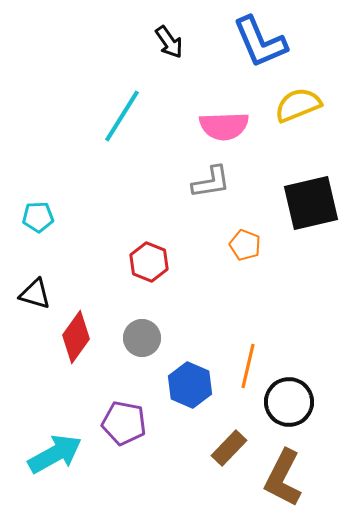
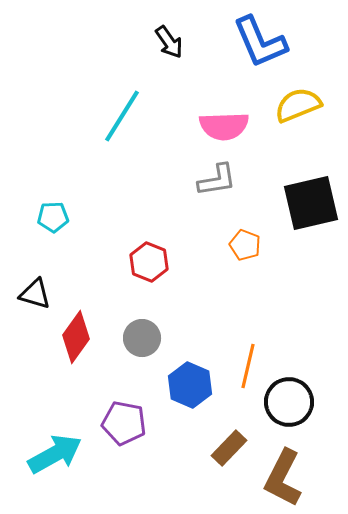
gray L-shape: moved 6 px right, 2 px up
cyan pentagon: moved 15 px right
